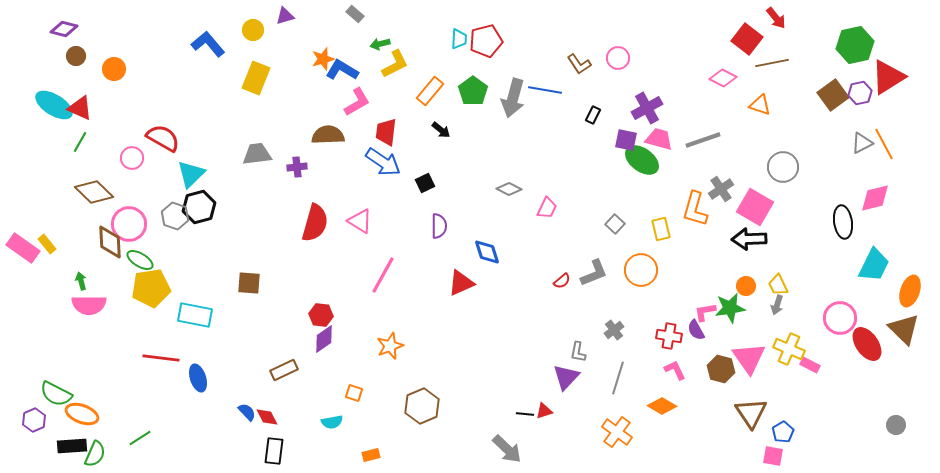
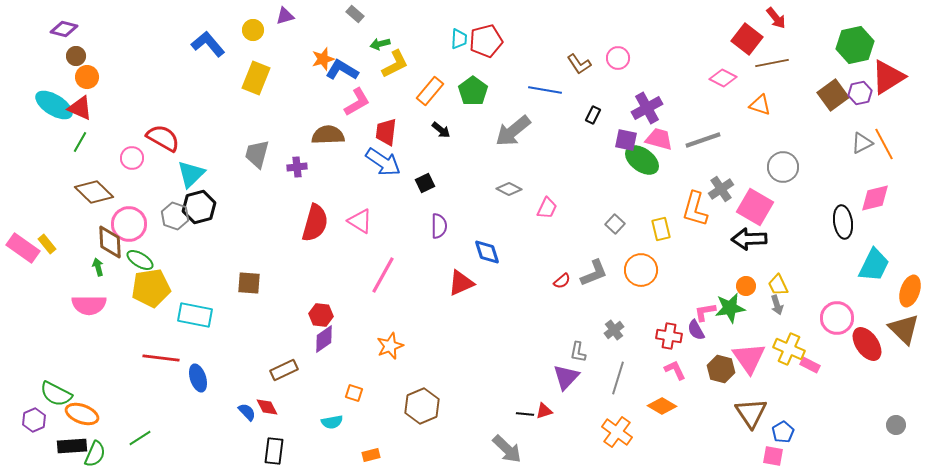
orange circle at (114, 69): moved 27 px left, 8 px down
gray arrow at (513, 98): moved 33 px down; rotated 36 degrees clockwise
gray trapezoid at (257, 154): rotated 68 degrees counterclockwise
green arrow at (81, 281): moved 17 px right, 14 px up
gray arrow at (777, 305): rotated 36 degrees counterclockwise
pink circle at (840, 318): moved 3 px left
red diamond at (267, 417): moved 10 px up
